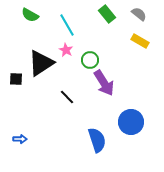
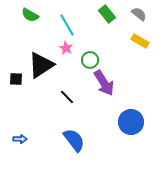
pink star: moved 2 px up
black triangle: moved 2 px down
blue semicircle: moved 23 px left; rotated 20 degrees counterclockwise
